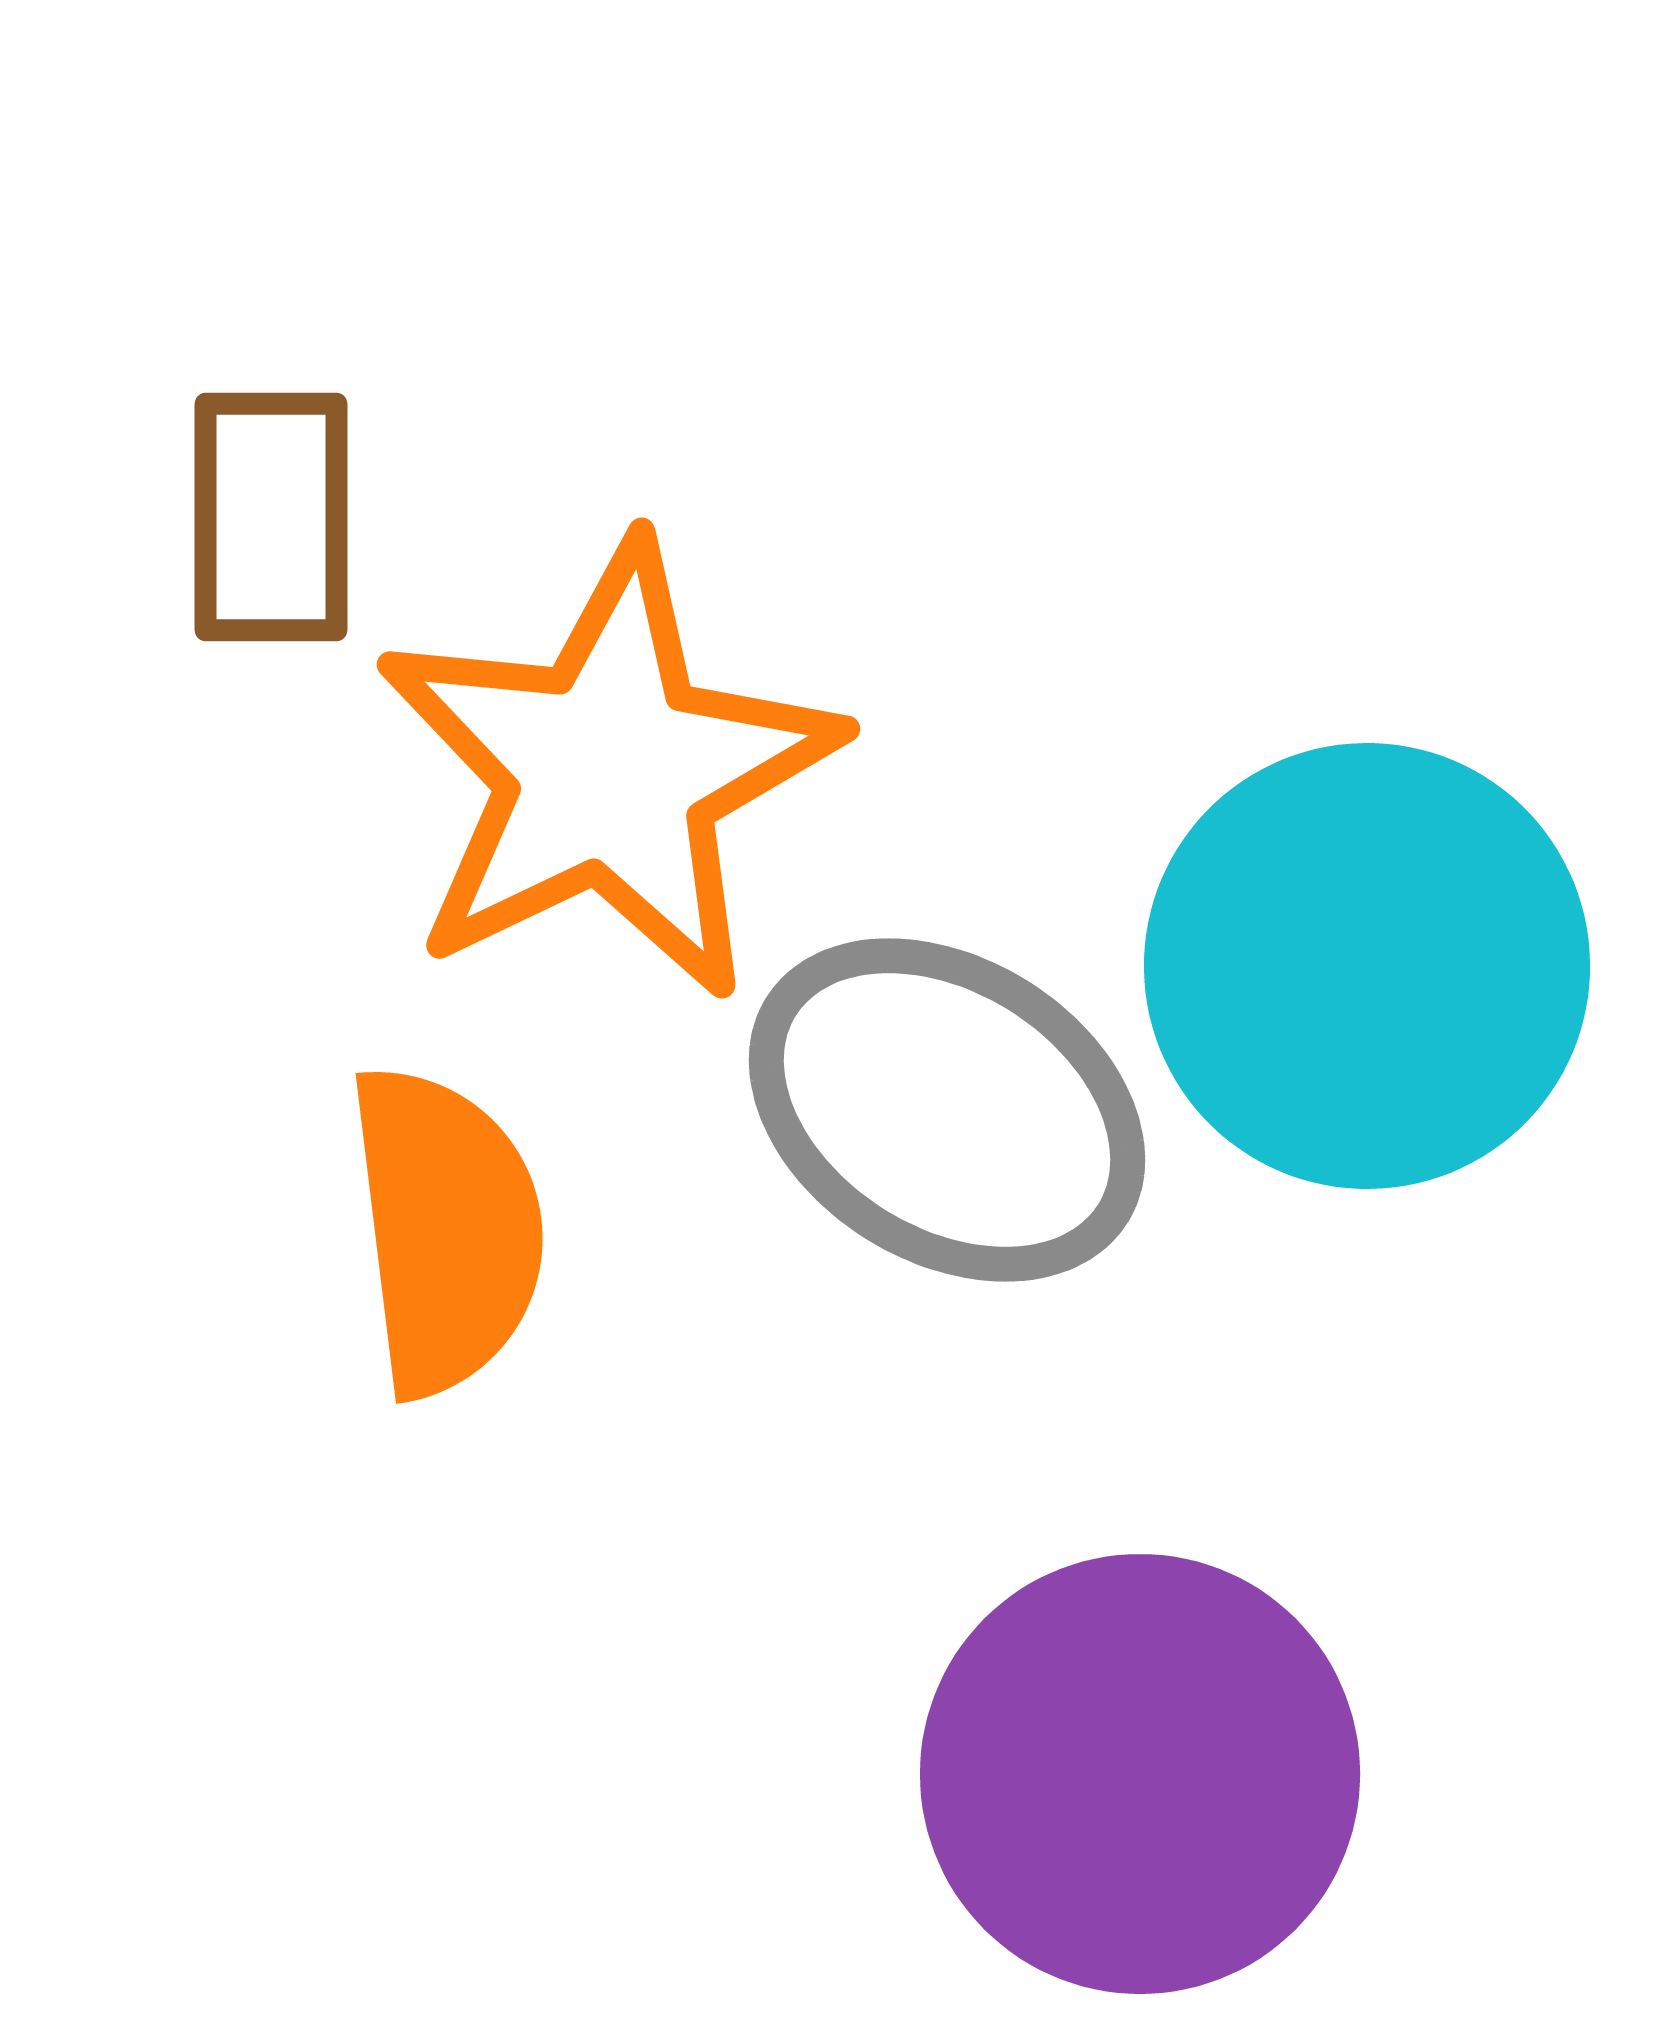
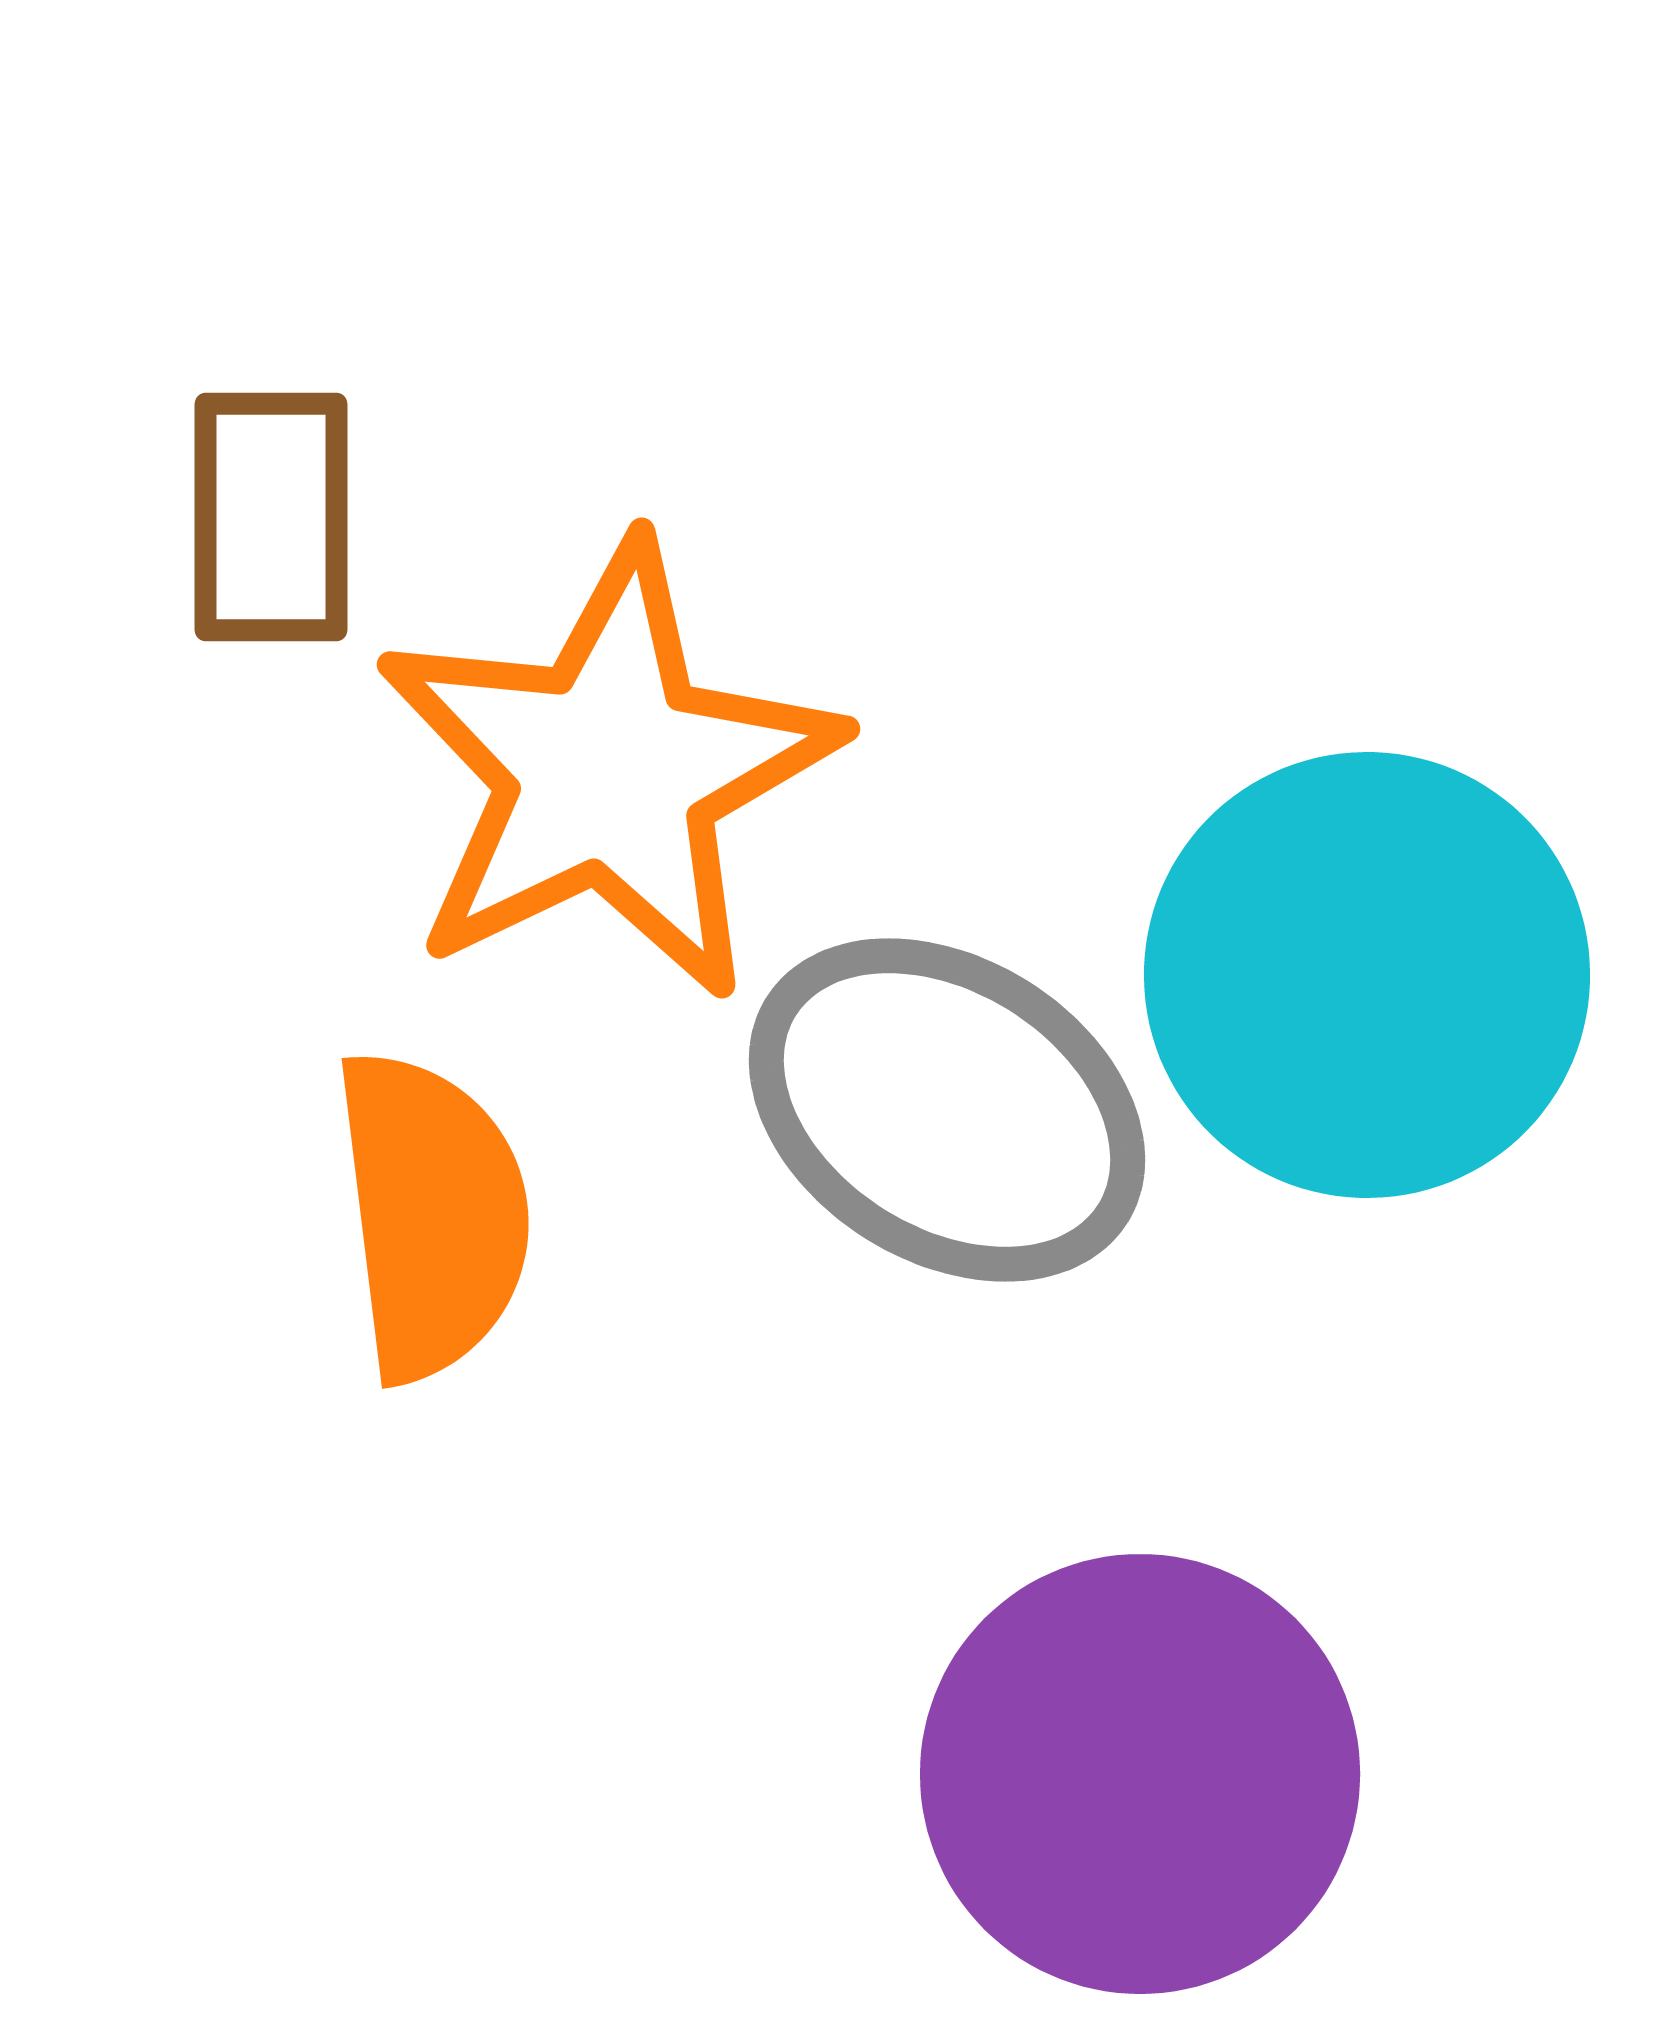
cyan circle: moved 9 px down
orange semicircle: moved 14 px left, 15 px up
